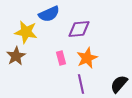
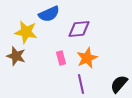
brown star: rotated 24 degrees counterclockwise
